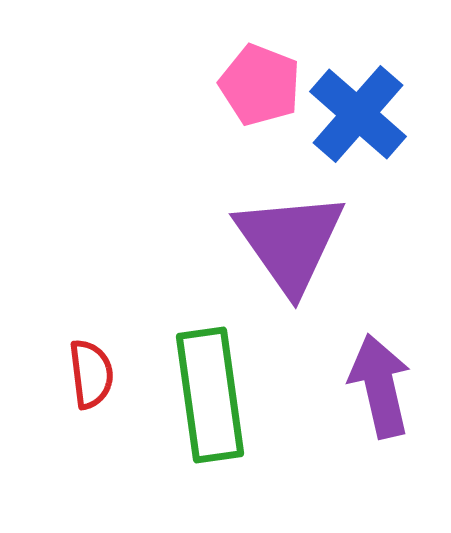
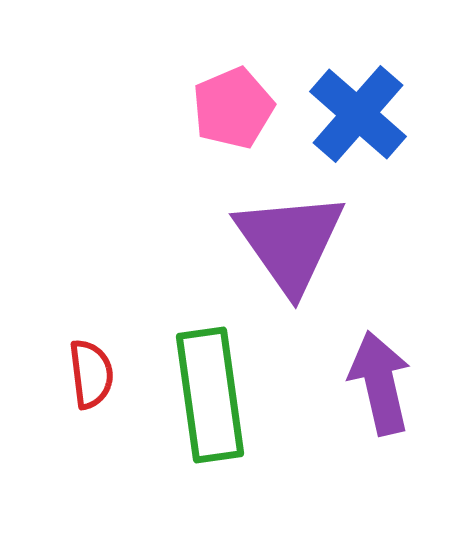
pink pentagon: moved 27 px left, 23 px down; rotated 28 degrees clockwise
purple arrow: moved 3 px up
